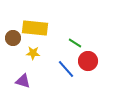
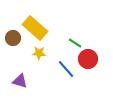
yellow rectangle: rotated 35 degrees clockwise
yellow star: moved 6 px right
red circle: moved 2 px up
purple triangle: moved 3 px left
